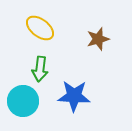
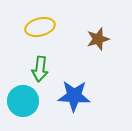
yellow ellipse: moved 1 px up; rotated 52 degrees counterclockwise
